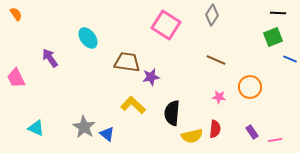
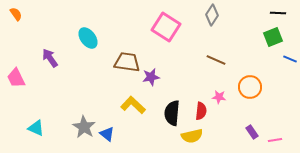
pink square: moved 2 px down
red semicircle: moved 14 px left, 18 px up
